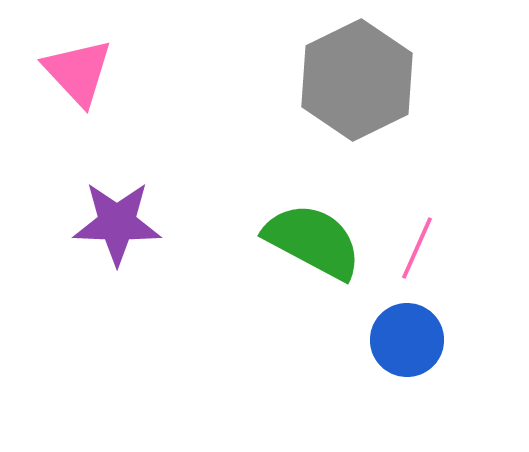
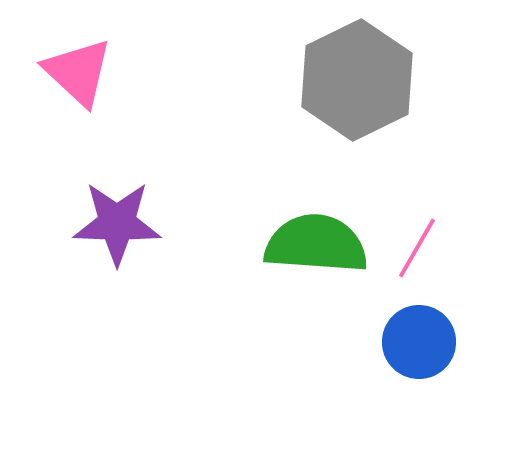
pink triangle: rotated 4 degrees counterclockwise
green semicircle: moved 3 px right, 3 px down; rotated 24 degrees counterclockwise
pink line: rotated 6 degrees clockwise
blue circle: moved 12 px right, 2 px down
